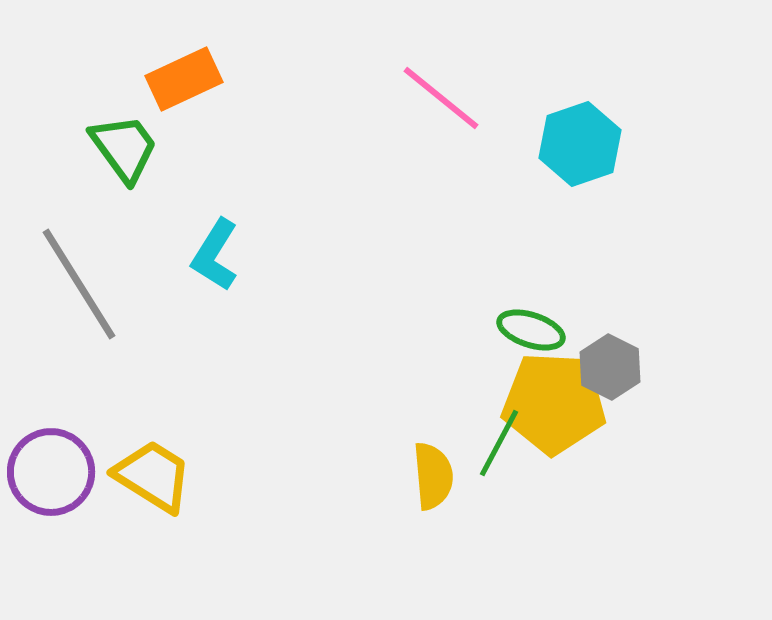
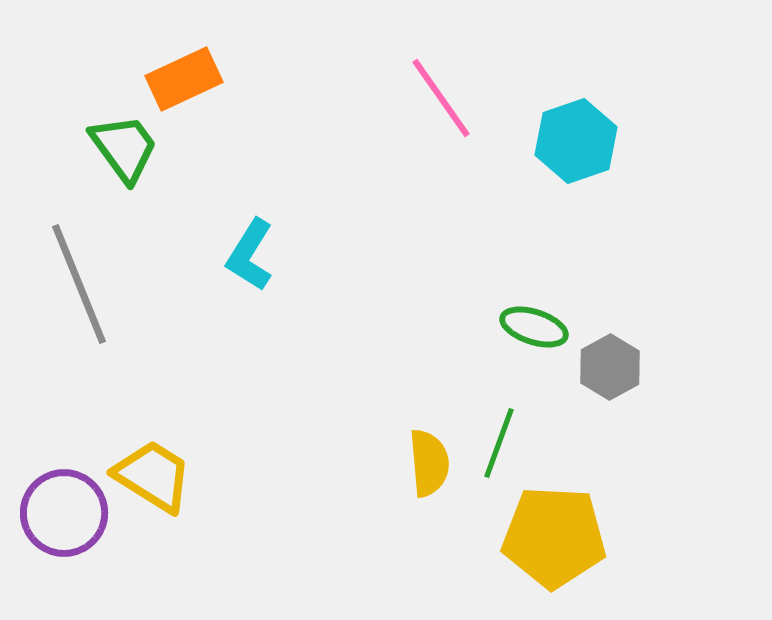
pink line: rotated 16 degrees clockwise
cyan hexagon: moved 4 px left, 3 px up
cyan L-shape: moved 35 px right
gray line: rotated 10 degrees clockwise
green ellipse: moved 3 px right, 3 px up
gray hexagon: rotated 4 degrees clockwise
yellow pentagon: moved 134 px down
green line: rotated 8 degrees counterclockwise
purple circle: moved 13 px right, 41 px down
yellow semicircle: moved 4 px left, 13 px up
